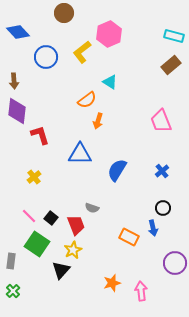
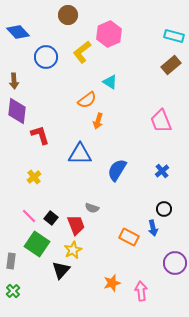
brown circle: moved 4 px right, 2 px down
black circle: moved 1 px right, 1 px down
